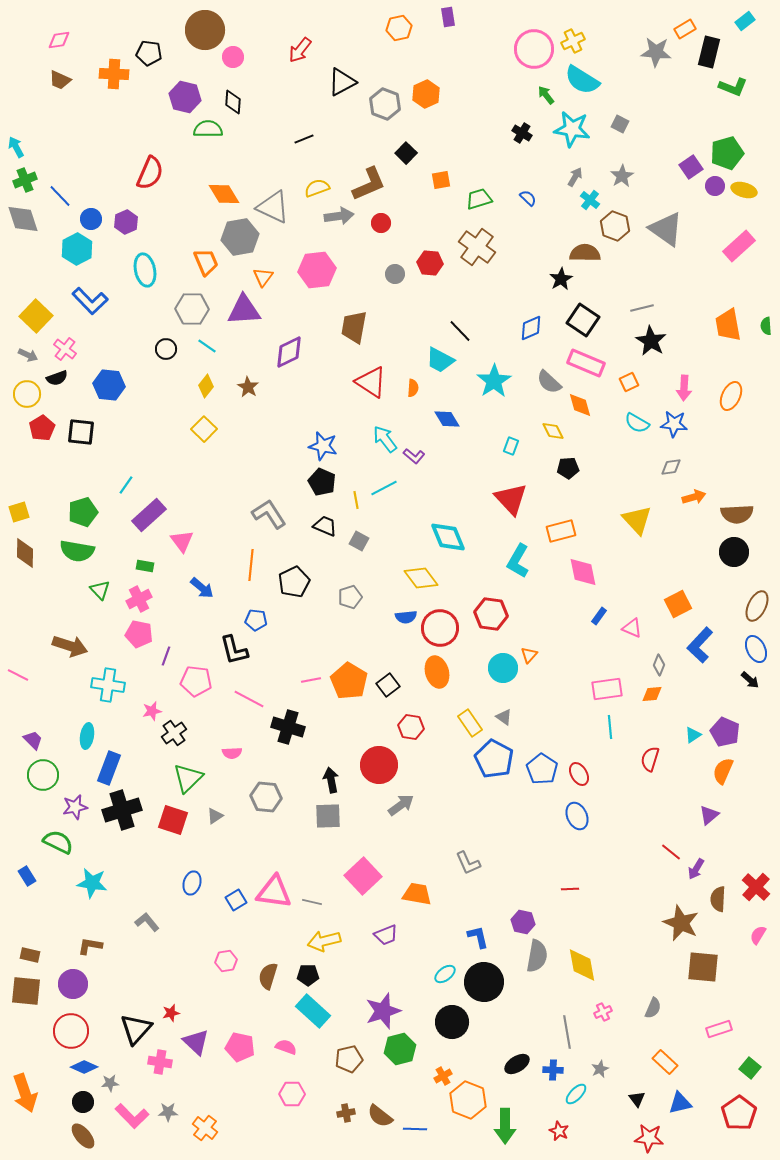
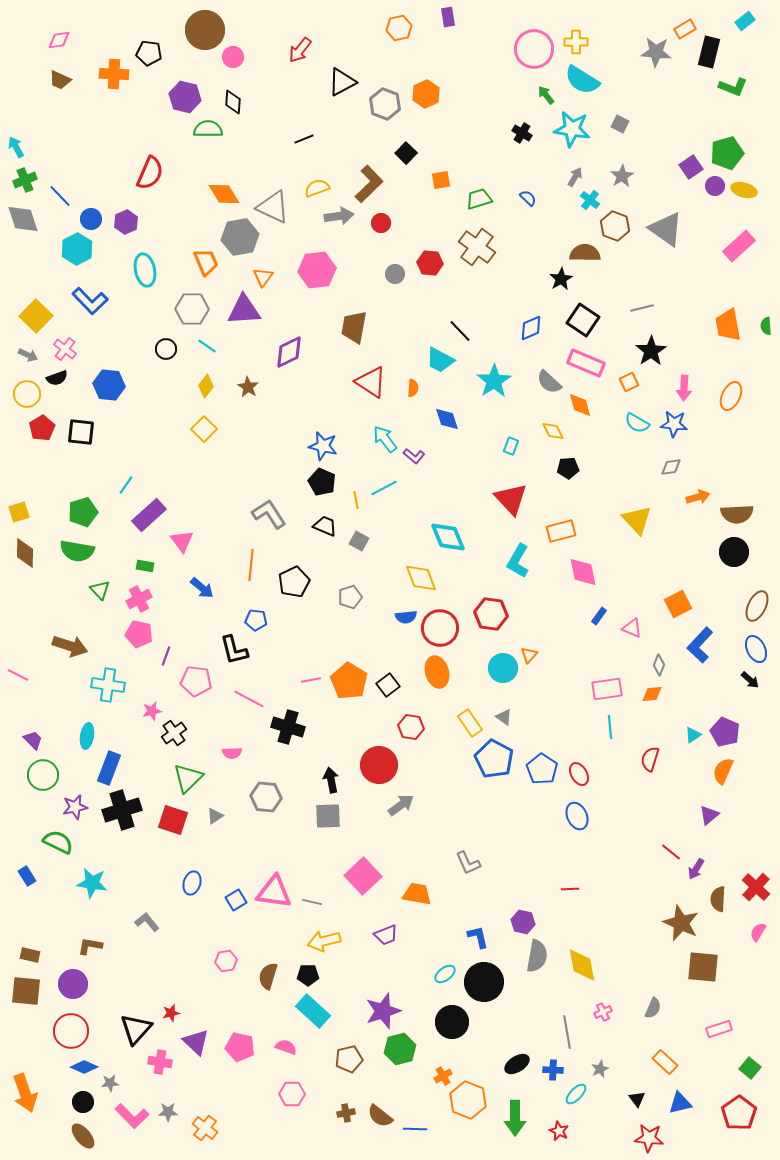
yellow cross at (573, 41): moved 3 px right, 1 px down; rotated 25 degrees clockwise
brown L-shape at (369, 184): rotated 21 degrees counterclockwise
black star at (651, 341): moved 10 px down; rotated 8 degrees clockwise
blue diamond at (447, 419): rotated 12 degrees clockwise
orange arrow at (694, 497): moved 4 px right
yellow diamond at (421, 578): rotated 16 degrees clockwise
pink semicircle at (758, 935): moved 3 px up
green arrow at (505, 1126): moved 10 px right, 8 px up
